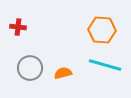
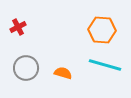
red cross: rotated 35 degrees counterclockwise
gray circle: moved 4 px left
orange semicircle: rotated 30 degrees clockwise
